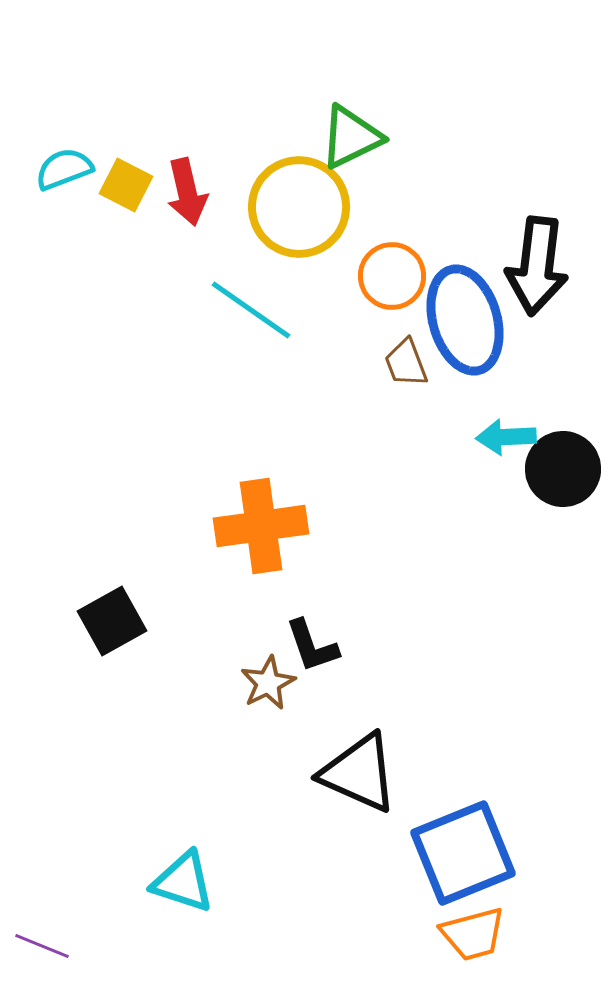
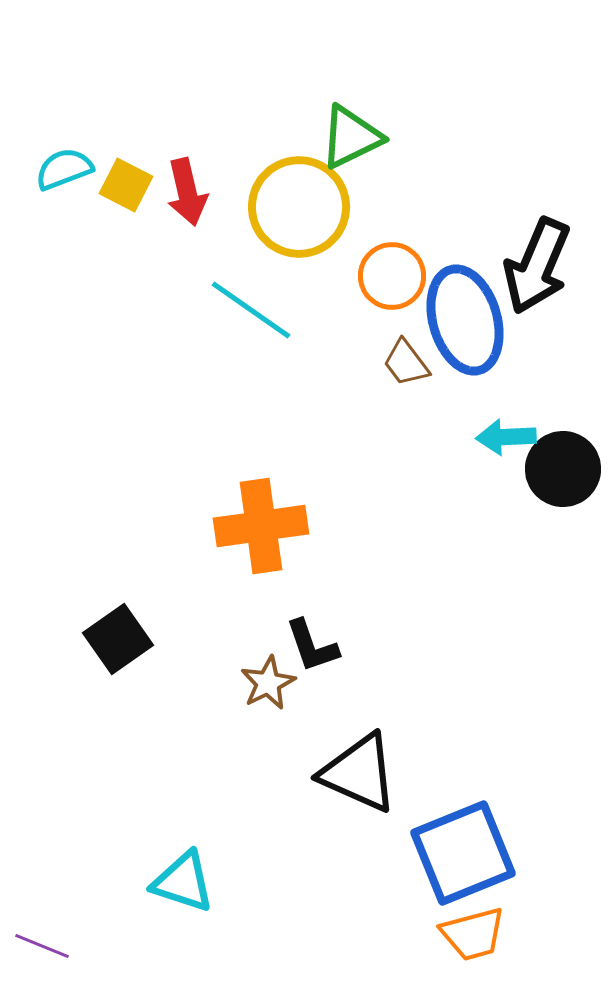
black arrow: rotated 16 degrees clockwise
brown trapezoid: rotated 16 degrees counterclockwise
black square: moved 6 px right, 18 px down; rotated 6 degrees counterclockwise
